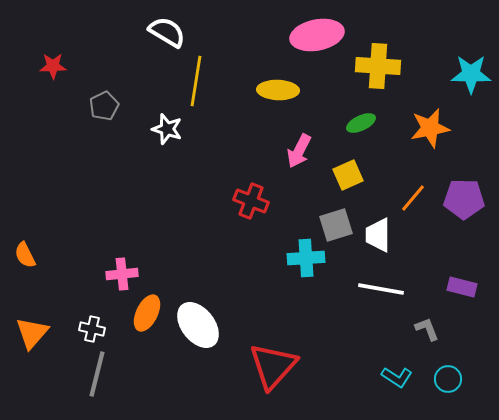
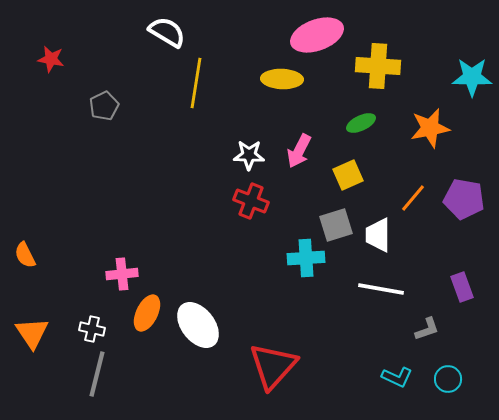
pink ellipse: rotated 9 degrees counterclockwise
red star: moved 2 px left, 7 px up; rotated 12 degrees clockwise
cyan star: moved 1 px right, 3 px down
yellow line: moved 2 px down
yellow ellipse: moved 4 px right, 11 px up
white star: moved 82 px right, 26 px down; rotated 16 degrees counterclockwise
purple pentagon: rotated 9 degrees clockwise
purple rectangle: rotated 56 degrees clockwise
gray L-shape: rotated 92 degrees clockwise
orange triangle: rotated 15 degrees counterclockwise
cyan L-shape: rotated 8 degrees counterclockwise
